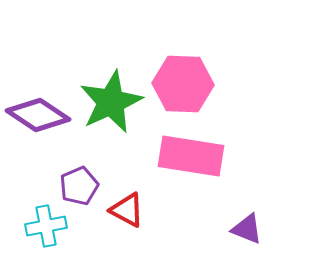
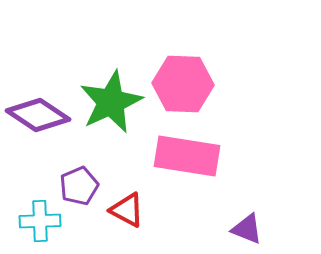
pink rectangle: moved 4 px left
cyan cross: moved 6 px left, 5 px up; rotated 9 degrees clockwise
